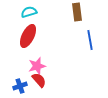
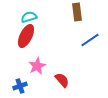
cyan semicircle: moved 5 px down
red ellipse: moved 2 px left
blue line: rotated 66 degrees clockwise
pink star: rotated 12 degrees counterclockwise
red semicircle: moved 23 px right
